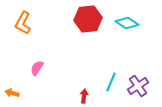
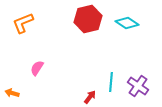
red hexagon: rotated 8 degrees counterclockwise
orange L-shape: rotated 40 degrees clockwise
cyan line: rotated 18 degrees counterclockwise
purple cross: rotated 20 degrees counterclockwise
red arrow: moved 6 px right, 1 px down; rotated 32 degrees clockwise
